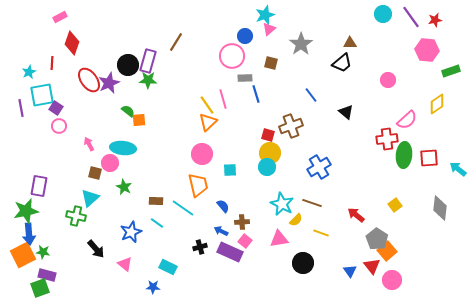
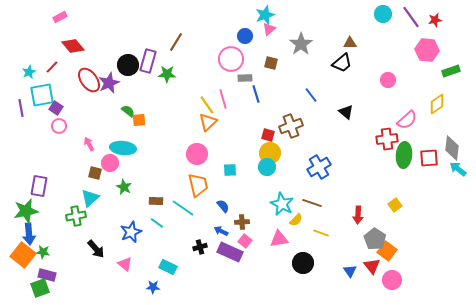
red diamond at (72, 43): moved 1 px right, 3 px down; rotated 60 degrees counterclockwise
pink circle at (232, 56): moved 1 px left, 3 px down
red line at (52, 63): moved 4 px down; rotated 40 degrees clockwise
green star at (148, 80): moved 19 px right, 6 px up
pink circle at (202, 154): moved 5 px left
gray diamond at (440, 208): moved 12 px right, 60 px up
red arrow at (356, 215): moved 2 px right; rotated 126 degrees counterclockwise
green cross at (76, 216): rotated 24 degrees counterclockwise
gray pentagon at (377, 239): moved 2 px left
orange square at (387, 251): rotated 12 degrees counterclockwise
orange square at (23, 255): rotated 25 degrees counterclockwise
